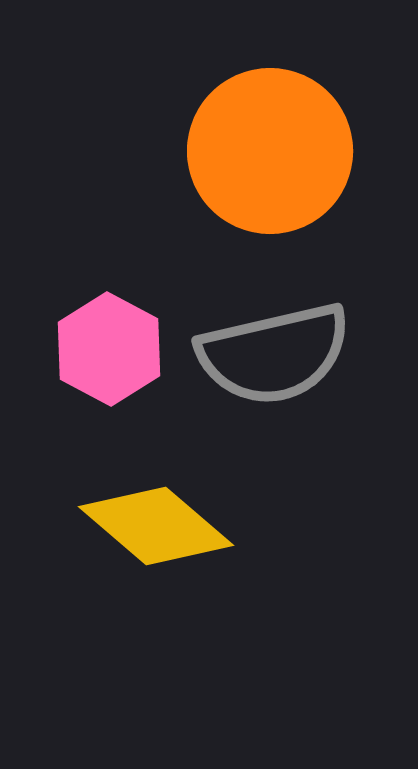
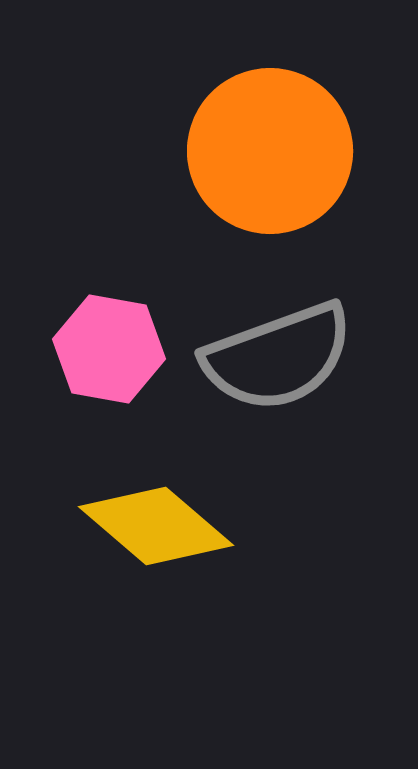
pink hexagon: rotated 18 degrees counterclockwise
gray semicircle: moved 4 px right, 3 px down; rotated 7 degrees counterclockwise
